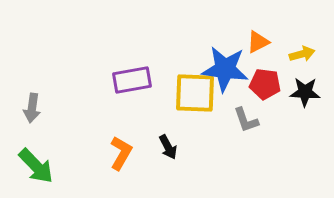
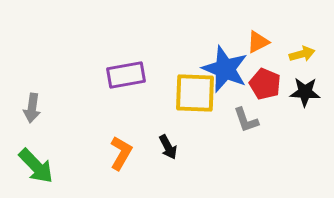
blue star: rotated 15 degrees clockwise
purple rectangle: moved 6 px left, 5 px up
red pentagon: rotated 16 degrees clockwise
